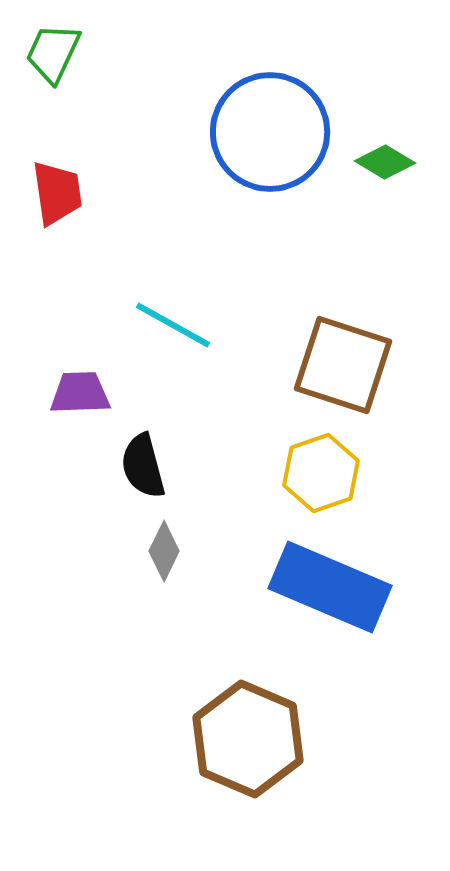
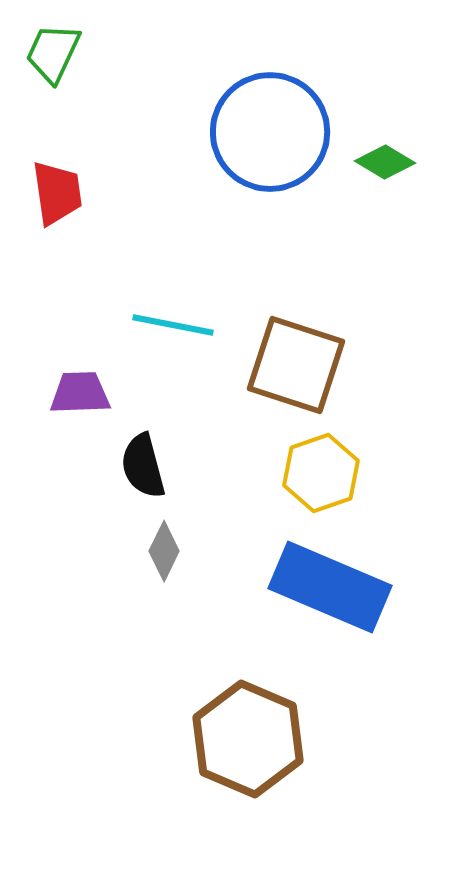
cyan line: rotated 18 degrees counterclockwise
brown square: moved 47 px left
